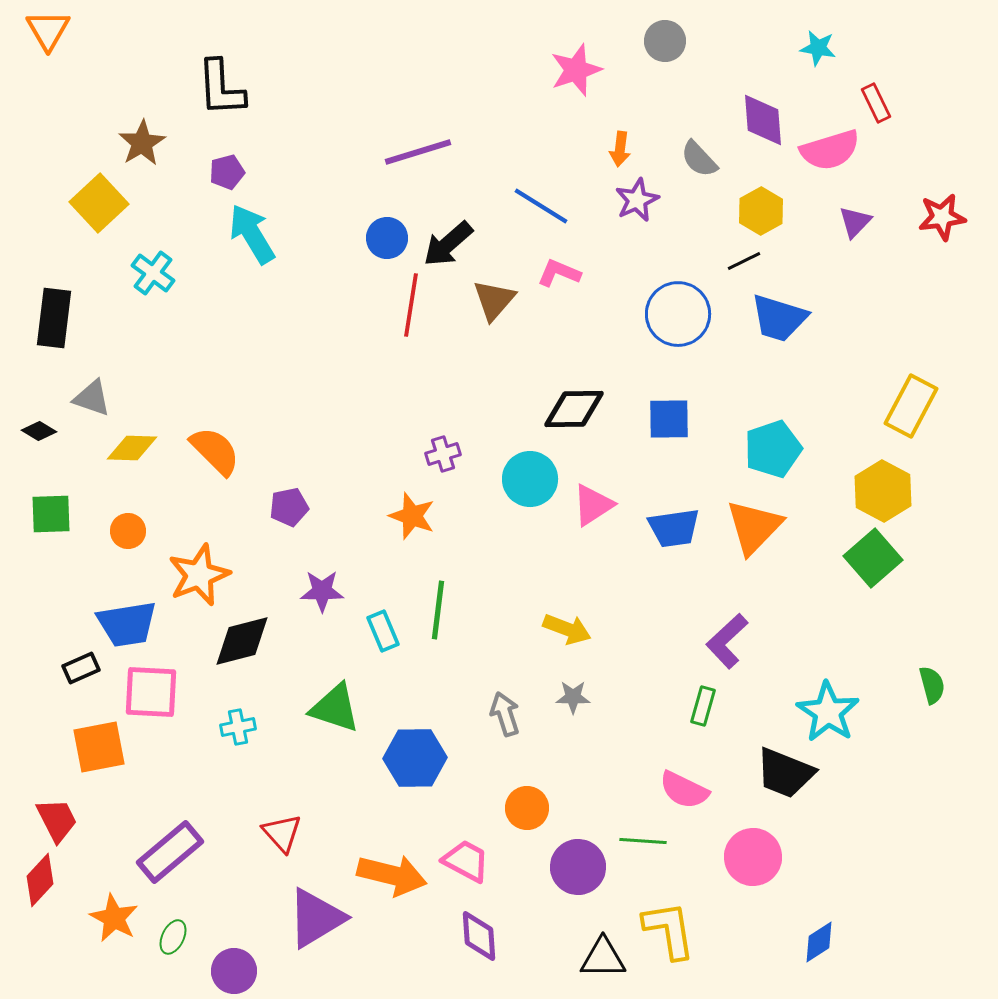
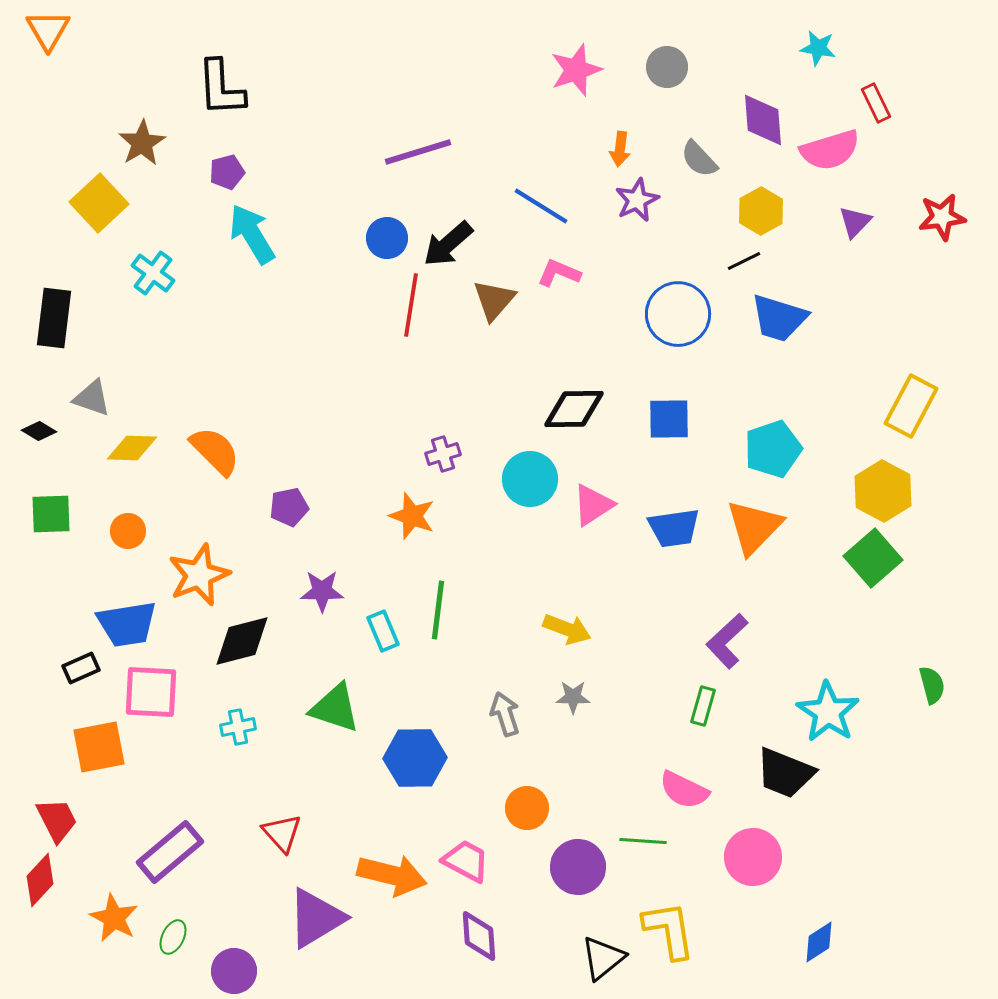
gray circle at (665, 41): moved 2 px right, 26 px down
black triangle at (603, 958): rotated 39 degrees counterclockwise
